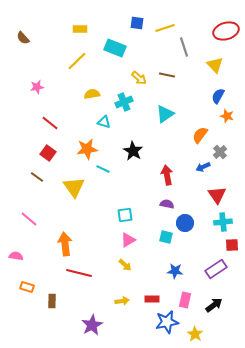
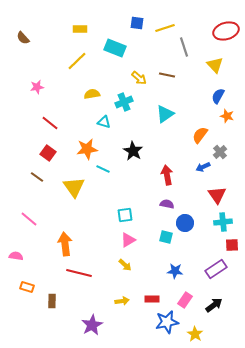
pink rectangle at (185, 300): rotated 21 degrees clockwise
